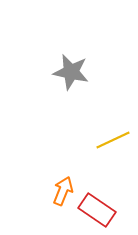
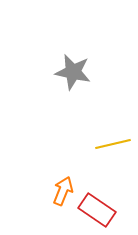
gray star: moved 2 px right
yellow line: moved 4 px down; rotated 12 degrees clockwise
